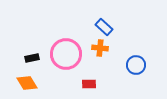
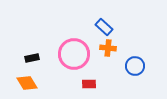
orange cross: moved 8 px right
pink circle: moved 8 px right
blue circle: moved 1 px left, 1 px down
